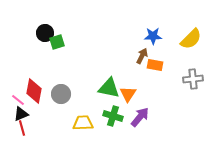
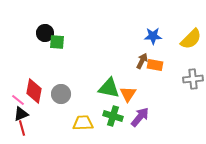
green square: rotated 21 degrees clockwise
brown arrow: moved 5 px down
